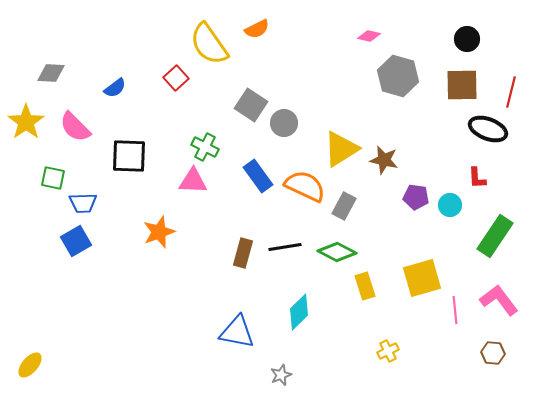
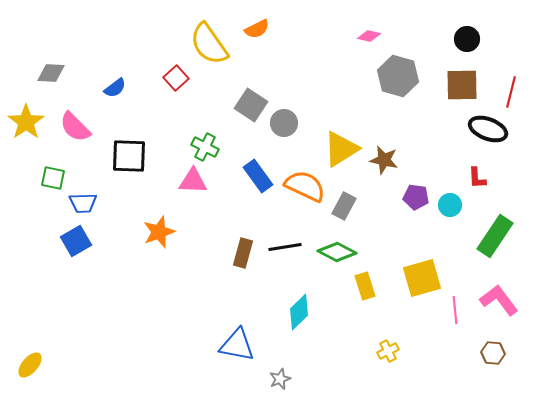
blue triangle at (237, 332): moved 13 px down
gray star at (281, 375): moved 1 px left, 4 px down
